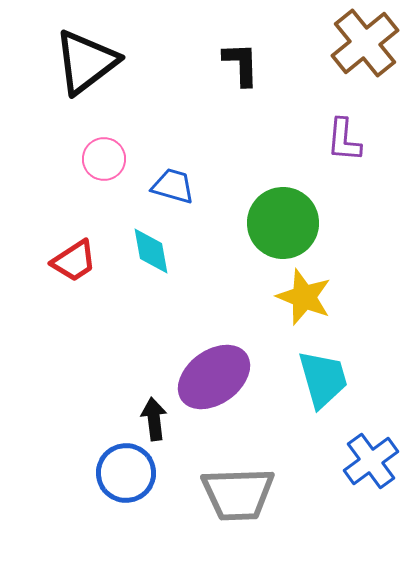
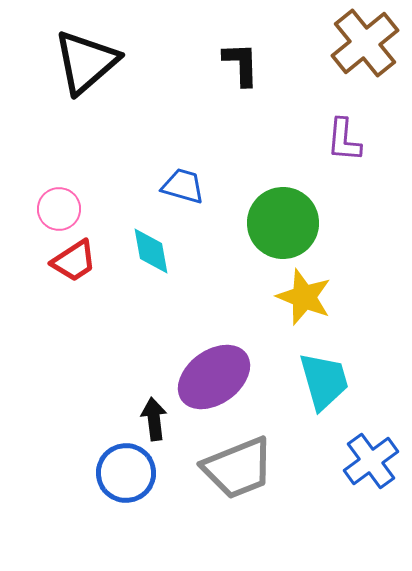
black triangle: rotated 4 degrees counterclockwise
pink circle: moved 45 px left, 50 px down
blue trapezoid: moved 10 px right
cyan trapezoid: moved 1 px right, 2 px down
gray trapezoid: moved 26 px up; rotated 20 degrees counterclockwise
